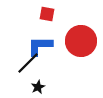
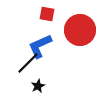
red circle: moved 1 px left, 11 px up
blue L-shape: rotated 24 degrees counterclockwise
black star: moved 1 px up
